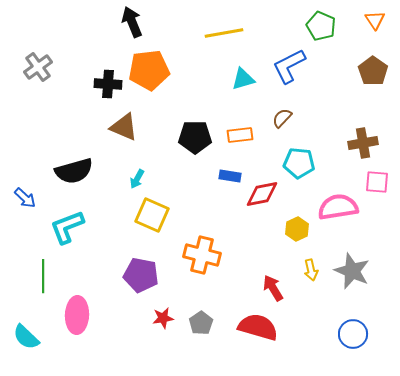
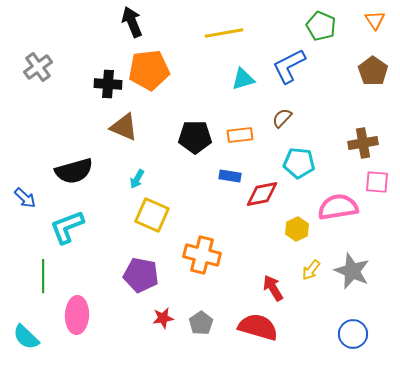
yellow arrow: rotated 50 degrees clockwise
